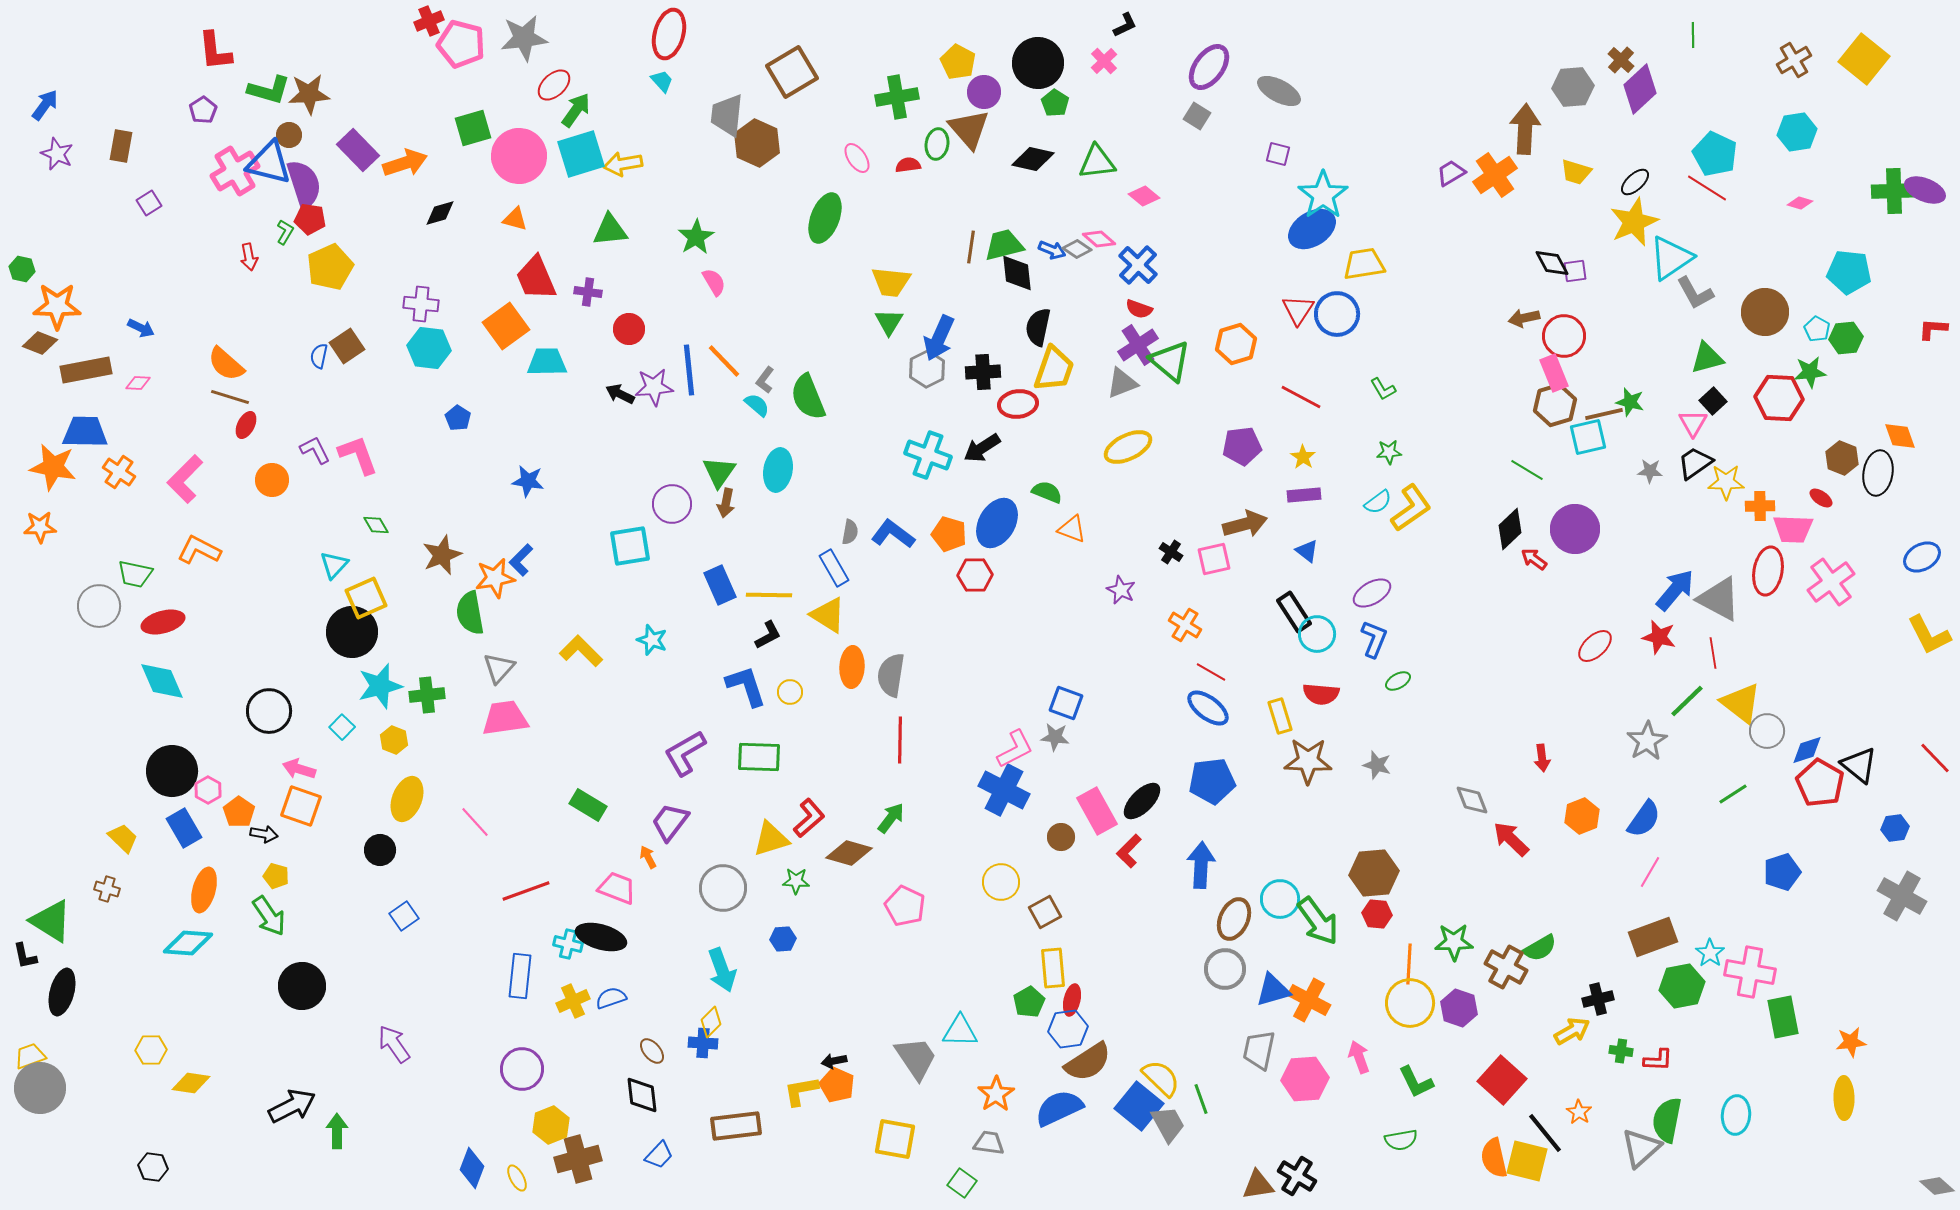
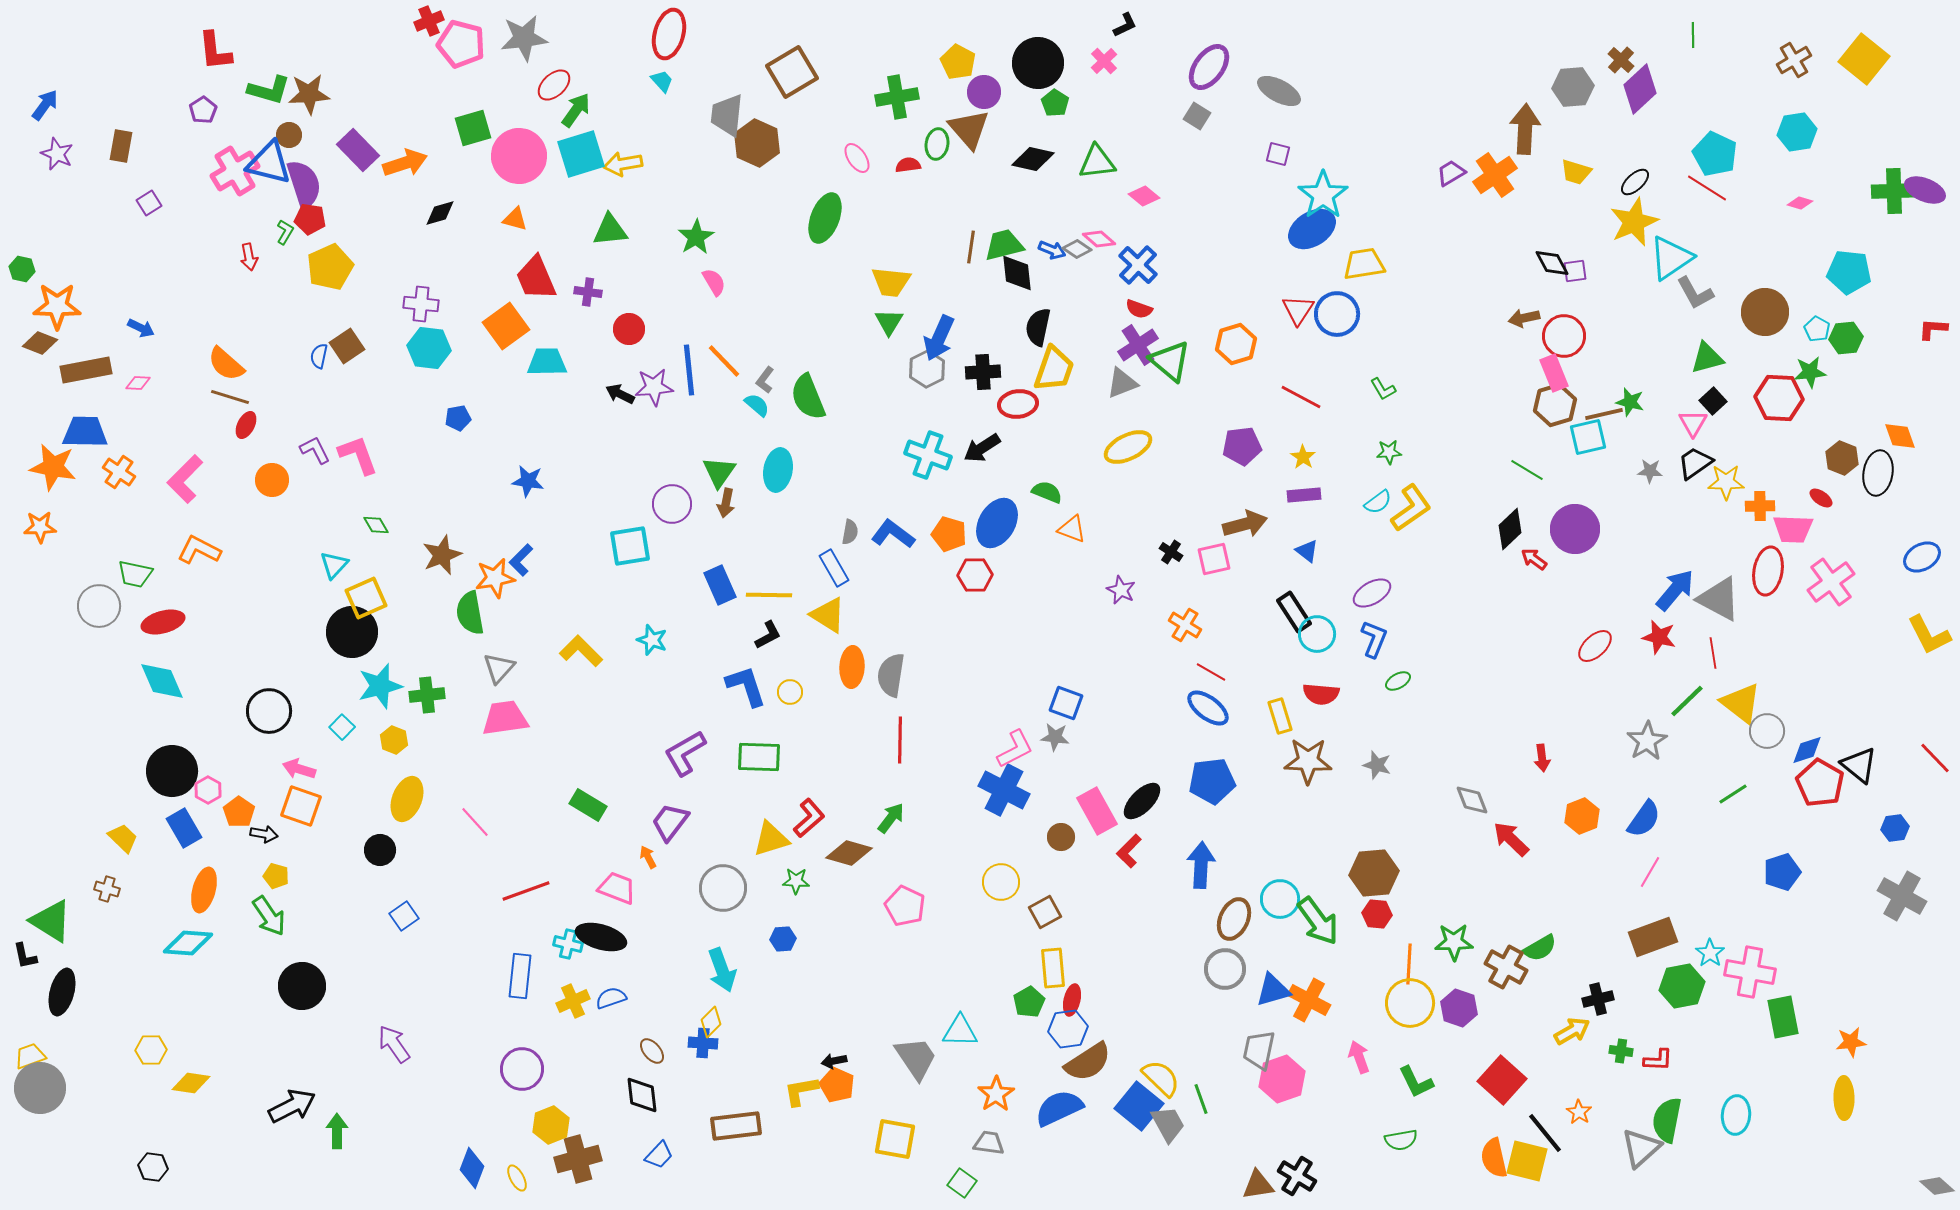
blue pentagon at (458, 418): rotated 30 degrees clockwise
pink hexagon at (1305, 1079): moved 23 px left; rotated 15 degrees counterclockwise
